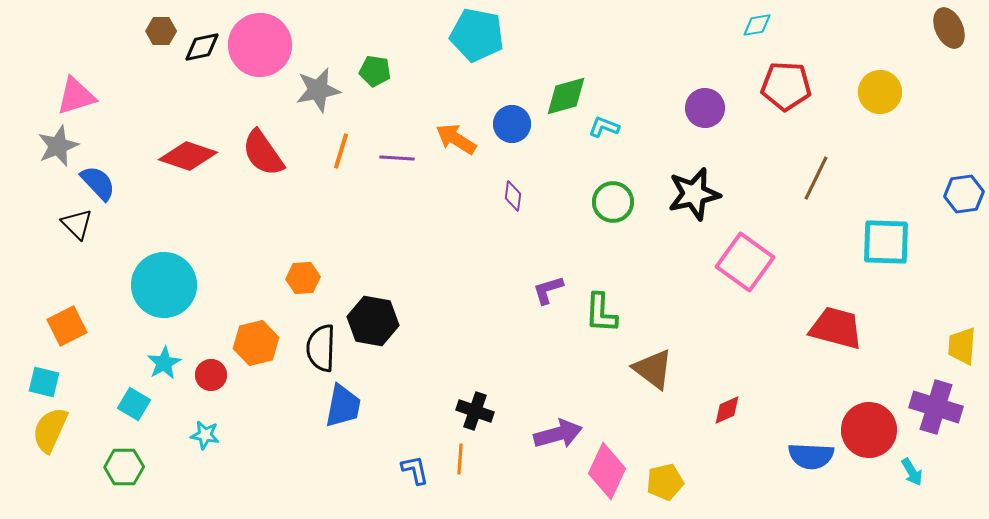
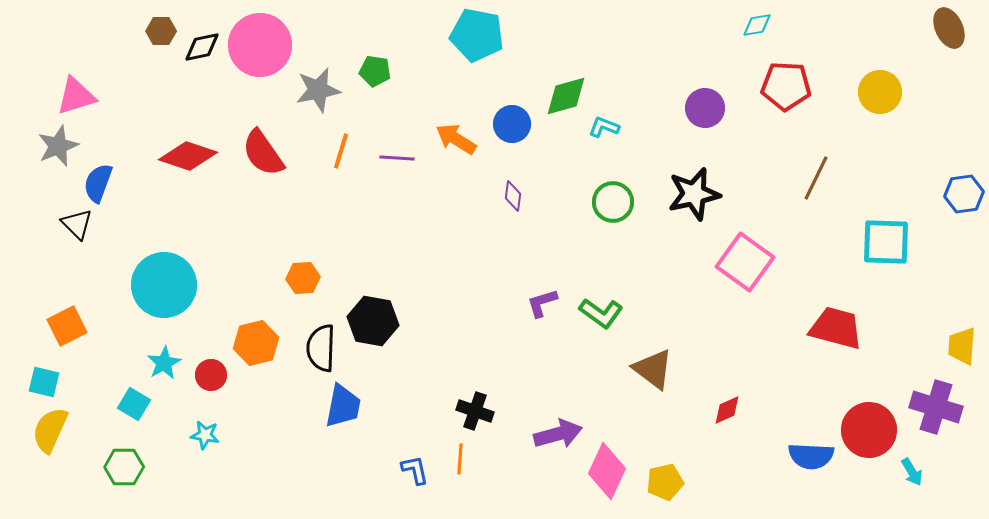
blue semicircle at (98, 183): rotated 117 degrees counterclockwise
purple L-shape at (548, 290): moved 6 px left, 13 px down
green L-shape at (601, 313): rotated 57 degrees counterclockwise
